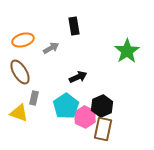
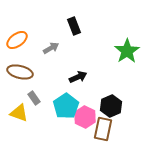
black rectangle: rotated 12 degrees counterclockwise
orange ellipse: moved 6 px left; rotated 20 degrees counterclockwise
brown ellipse: rotated 45 degrees counterclockwise
gray rectangle: rotated 48 degrees counterclockwise
black hexagon: moved 9 px right
